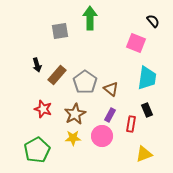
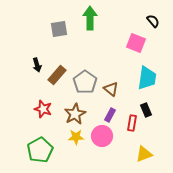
gray square: moved 1 px left, 2 px up
black rectangle: moved 1 px left
red rectangle: moved 1 px right, 1 px up
yellow star: moved 3 px right, 1 px up
green pentagon: moved 3 px right
